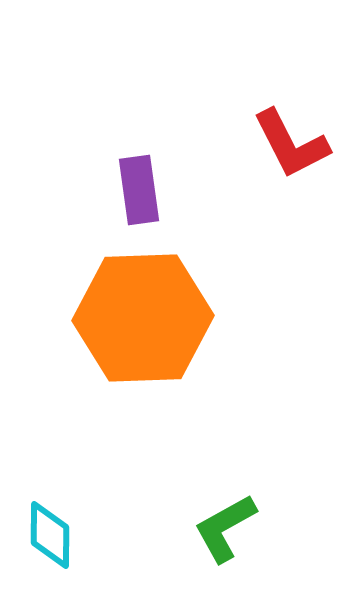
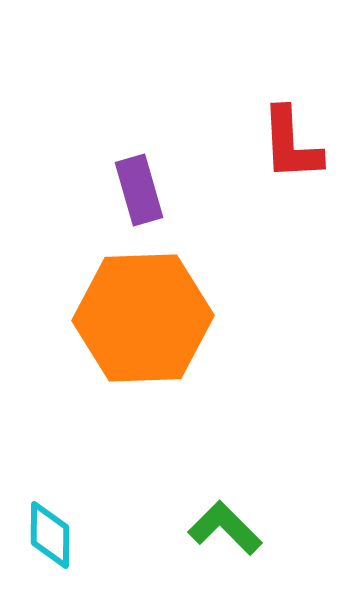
red L-shape: rotated 24 degrees clockwise
purple rectangle: rotated 8 degrees counterclockwise
green L-shape: rotated 74 degrees clockwise
